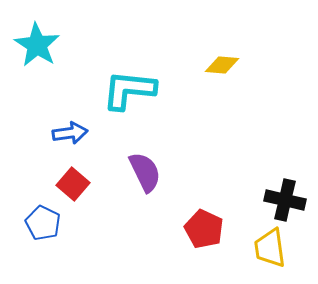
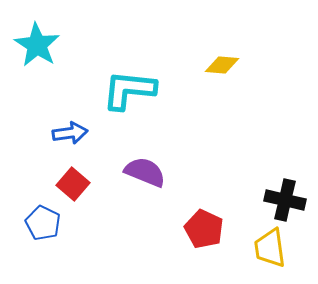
purple semicircle: rotated 42 degrees counterclockwise
